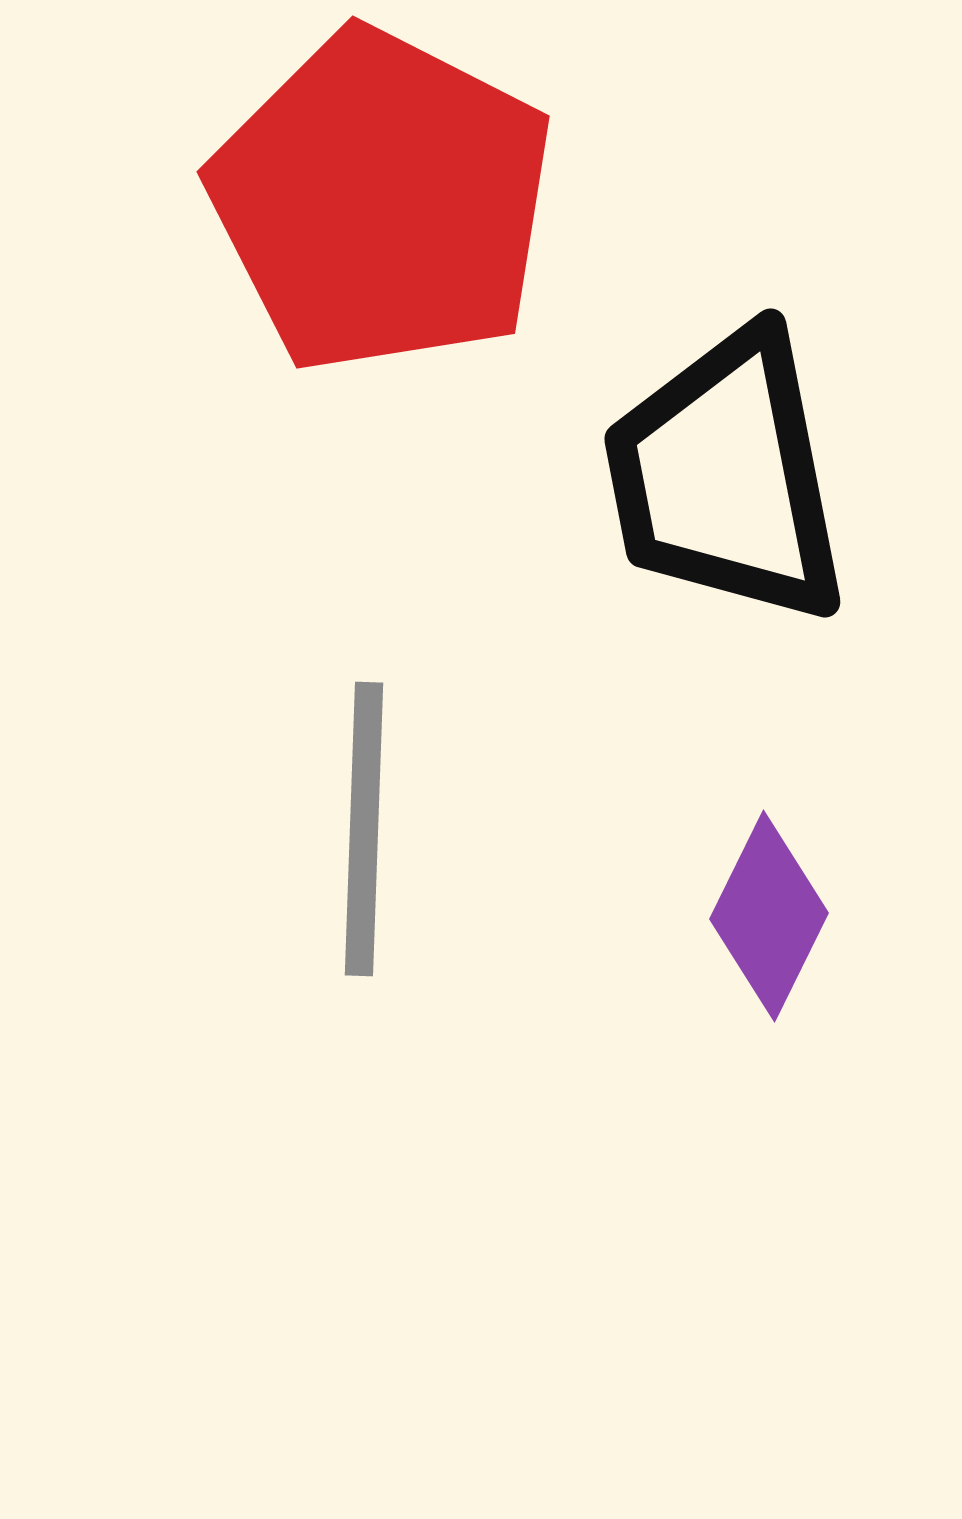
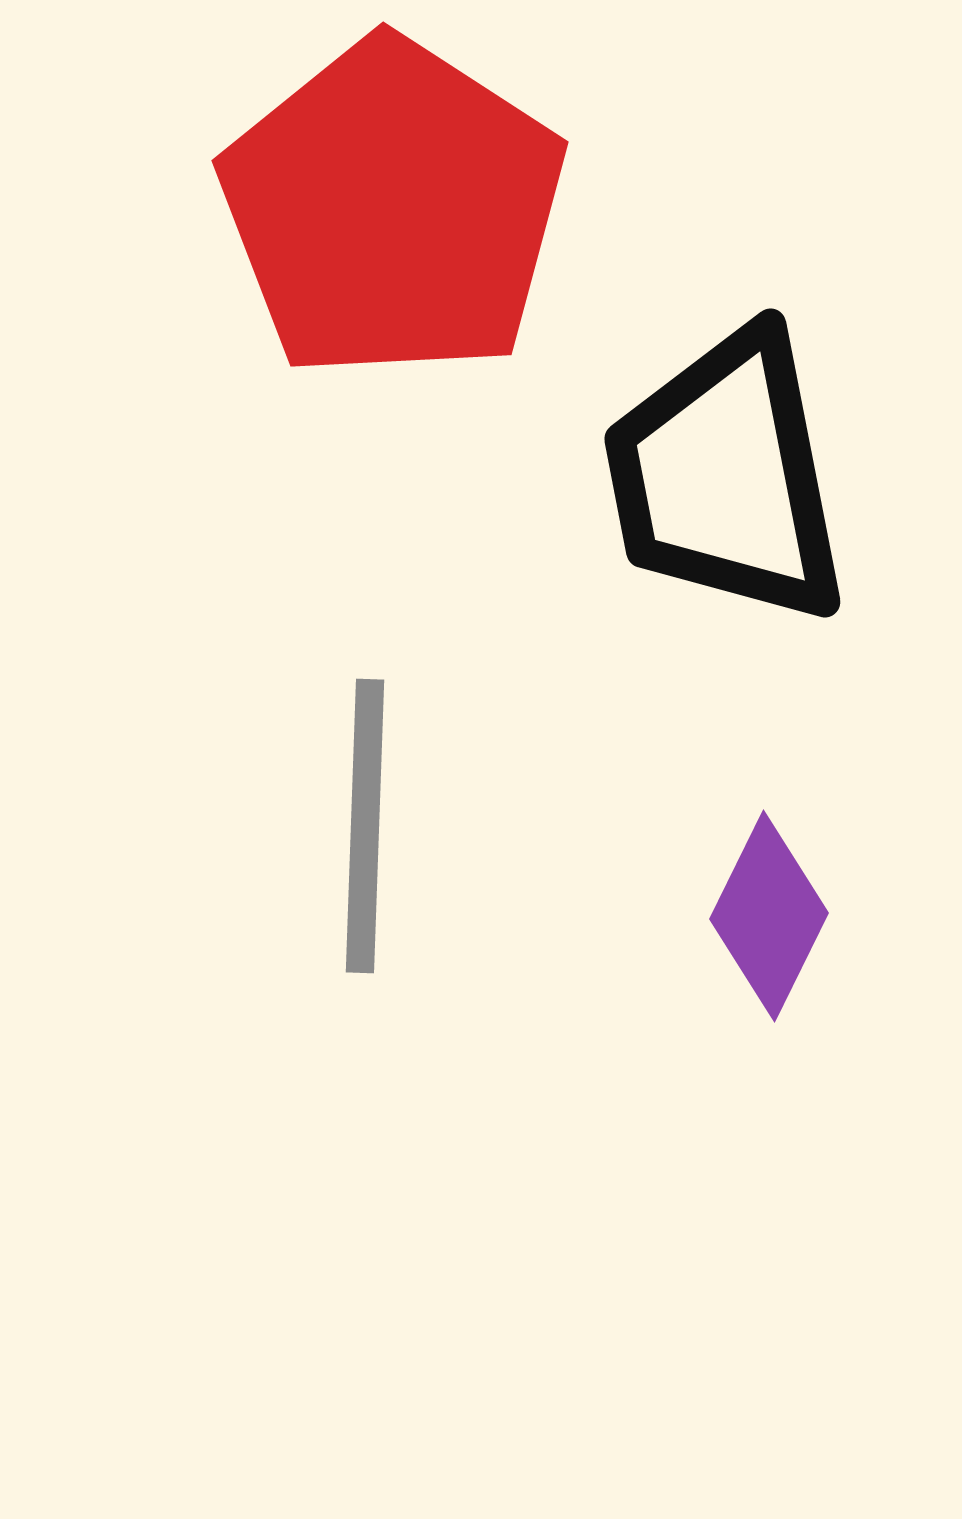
red pentagon: moved 11 px right, 8 px down; rotated 6 degrees clockwise
gray line: moved 1 px right, 3 px up
